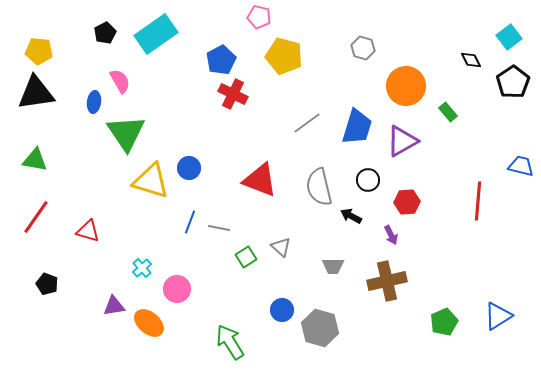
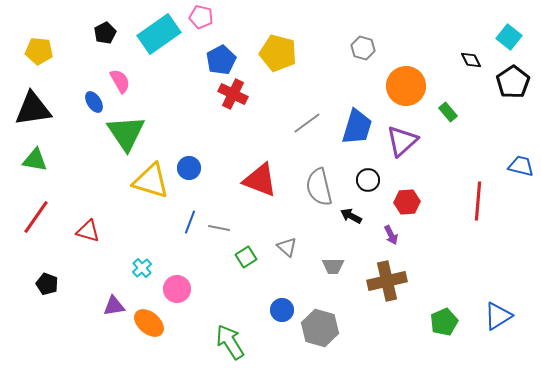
pink pentagon at (259, 17): moved 58 px left
cyan rectangle at (156, 34): moved 3 px right
cyan square at (509, 37): rotated 15 degrees counterclockwise
yellow pentagon at (284, 56): moved 6 px left, 3 px up
black triangle at (36, 93): moved 3 px left, 16 px down
blue ellipse at (94, 102): rotated 40 degrees counterclockwise
purple triangle at (402, 141): rotated 12 degrees counterclockwise
gray triangle at (281, 247): moved 6 px right
